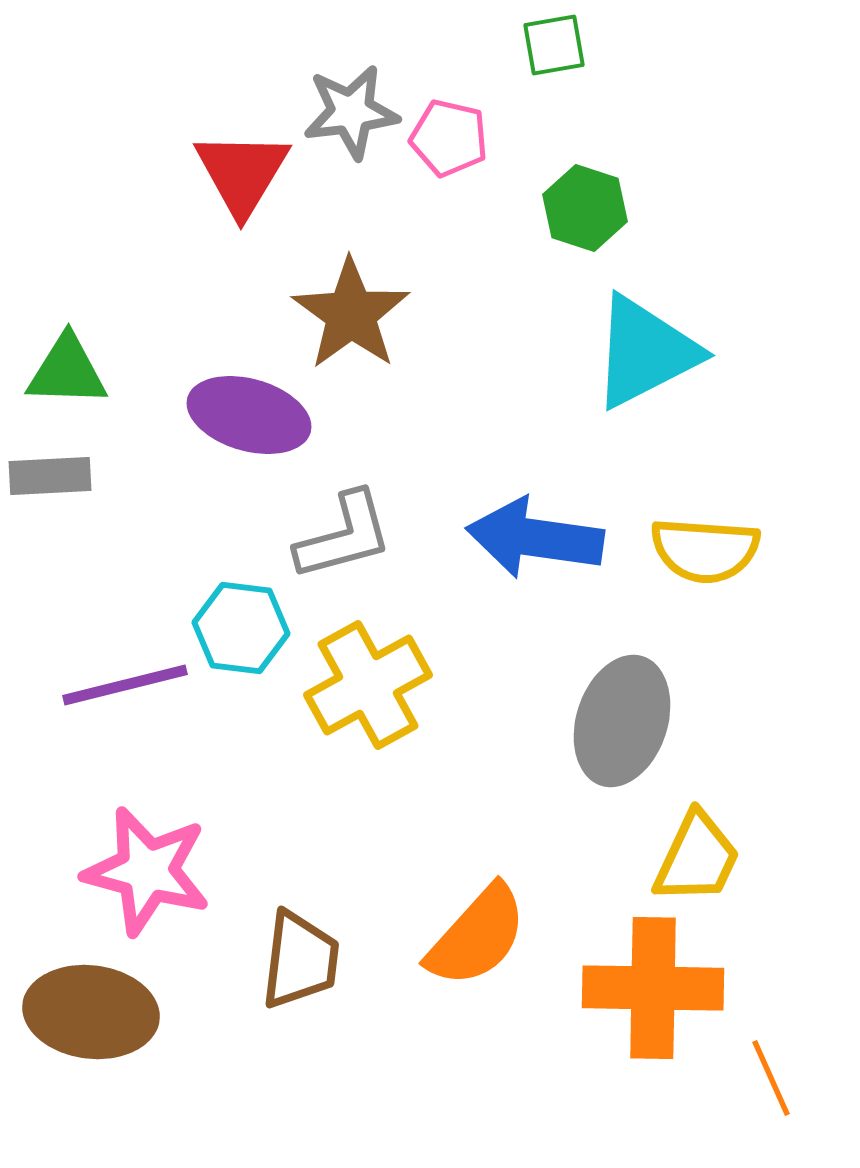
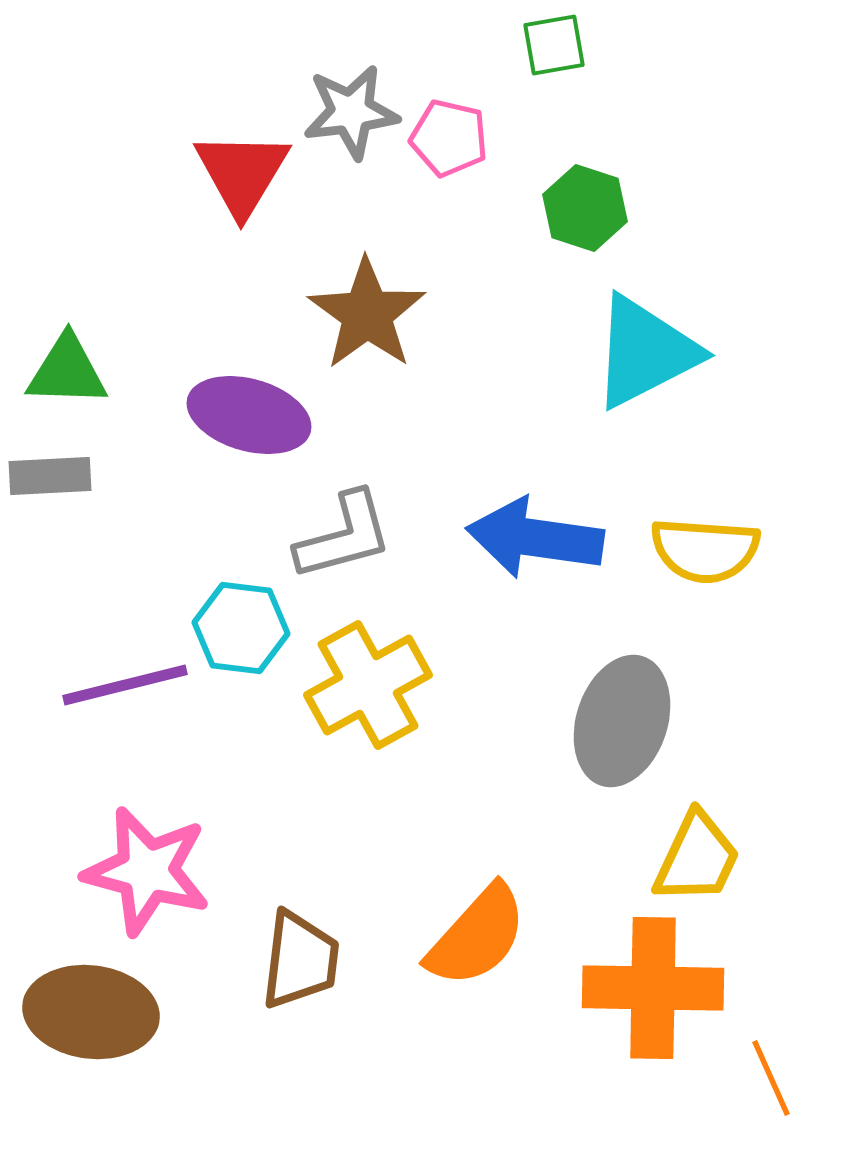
brown star: moved 16 px right
